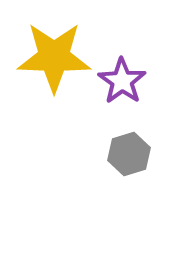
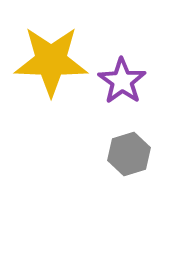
yellow star: moved 3 px left, 4 px down
